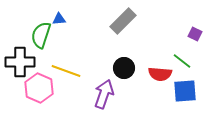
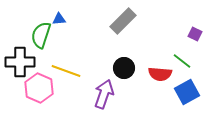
blue square: moved 2 px right, 1 px down; rotated 25 degrees counterclockwise
